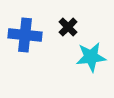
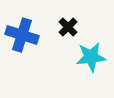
blue cross: moved 3 px left; rotated 12 degrees clockwise
